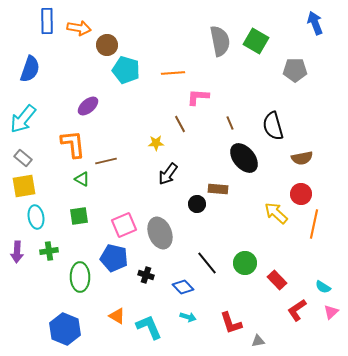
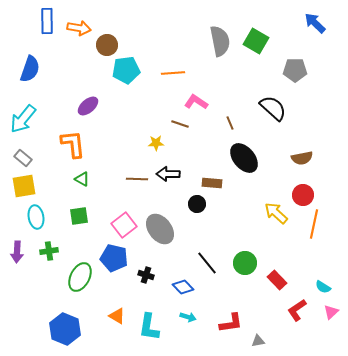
blue arrow at (315, 23): rotated 25 degrees counterclockwise
cyan pentagon at (126, 70): rotated 24 degrees counterclockwise
pink L-shape at (198, 97): moved 2 px left, 5 px down; rotated 30 degrees clockwise
brown line at (180, 124): rotated 42 degrees counterclockwise
black semicircle at (273, 126): moved 18 px up; rotated 148 degrees clockwise
brown line at (106, 161): moved 31 px right, 18 px down; rotated 15 degrees clockwise
black arrow at (168, 174): rotated 55 degrees clockwise
brown rectangle at (218, 189): moved 6 px left, 6 px up
red circle at (301, 194): moved 2 px right, 1 px down
pink square at (124, 225): rotated 15 degrees counterclockwise
gray ellipse at (160, 233): moved 4 px up; rotated 16 degrees counterclockwise
green ellipse at (80, 277): rotated 28 degrees clockwise
red L-shape at (231, 323): rotated 80 degrees counterclockwise
cyan L-shape at (149, 327): rotated 148 degrees counterclockwise
